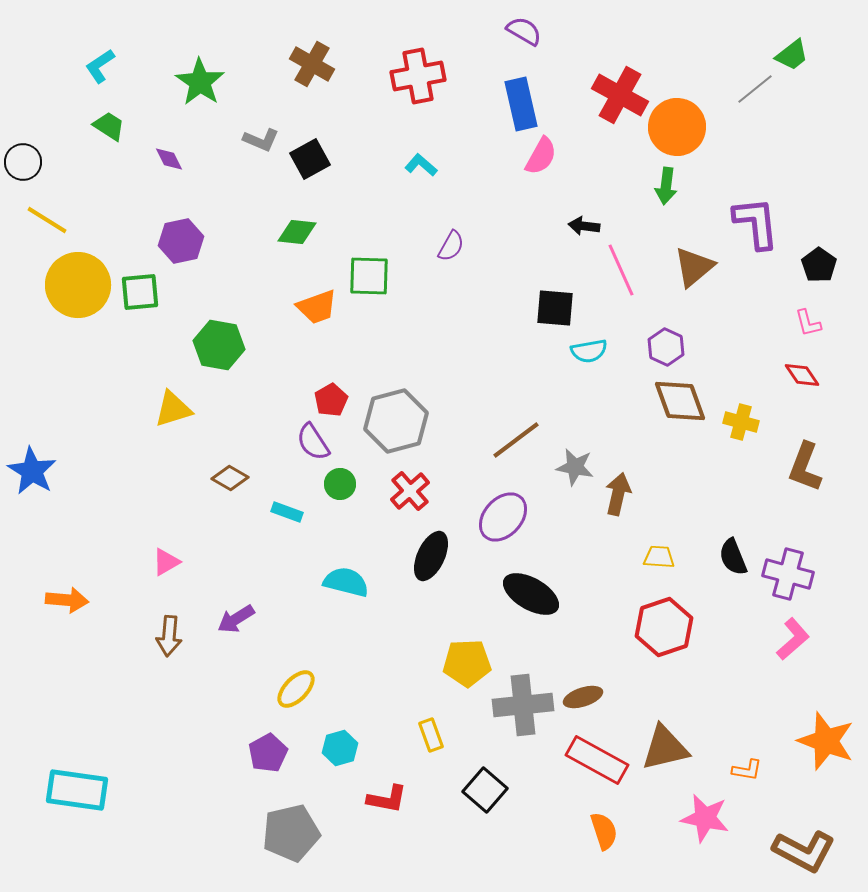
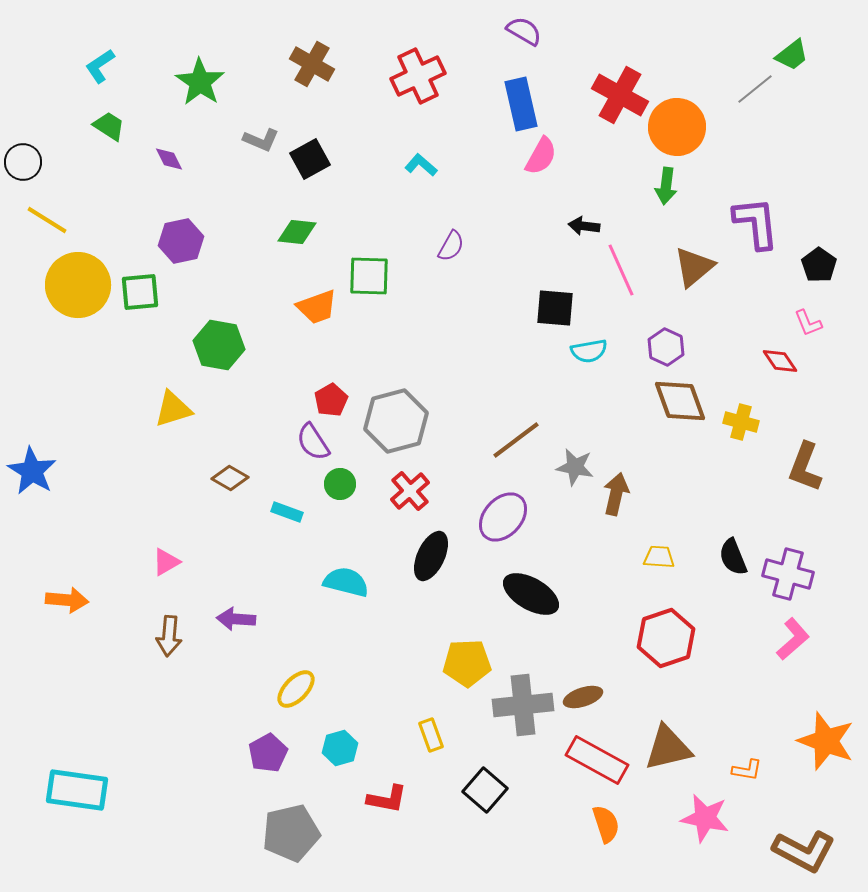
red cross at (418, 76): rotated 14 degrees counterclockwise
pink L-shape at (808, 323): rotated 8 degrees counterclockwise
red diamond at (802, 375): moved 22 px left, 14 px up
brown arrow at (618, 494): moved 2 px left
purple arrow at (236, 619): rotated 36 degrees clockwise
red hexagon at (664, 627): moved 2 px right, 11 px down
brown triangle at (665, 748): moved 3 px right
orange semicircle at (604, 831): moved 2 px right, 7 px up
